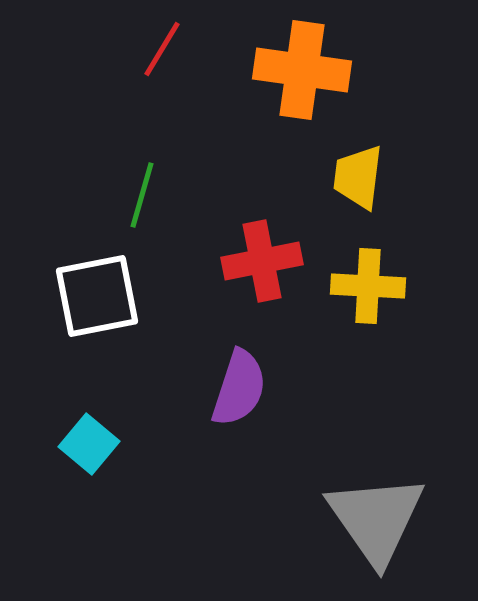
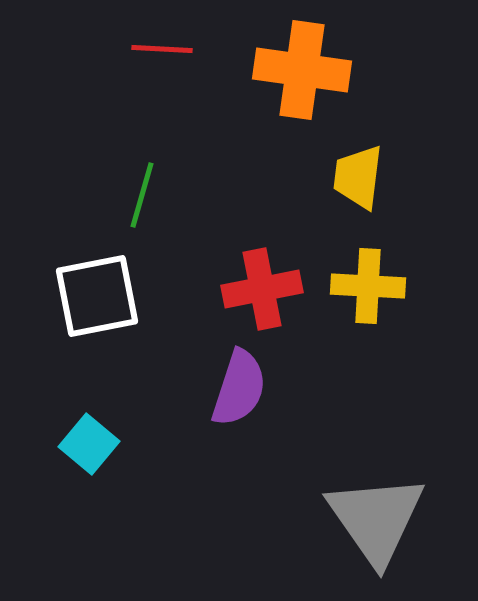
red line: rotated 62 degrees clockwise
red cross: moved 28 px down
